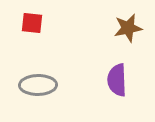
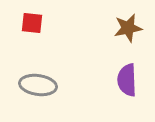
purple semicircle: moved 10 px right
gray ellipse: rotated 9 degrees clockwise
